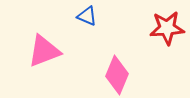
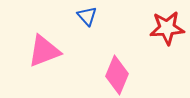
blue triangle: rotated 25 degrees clockwise
